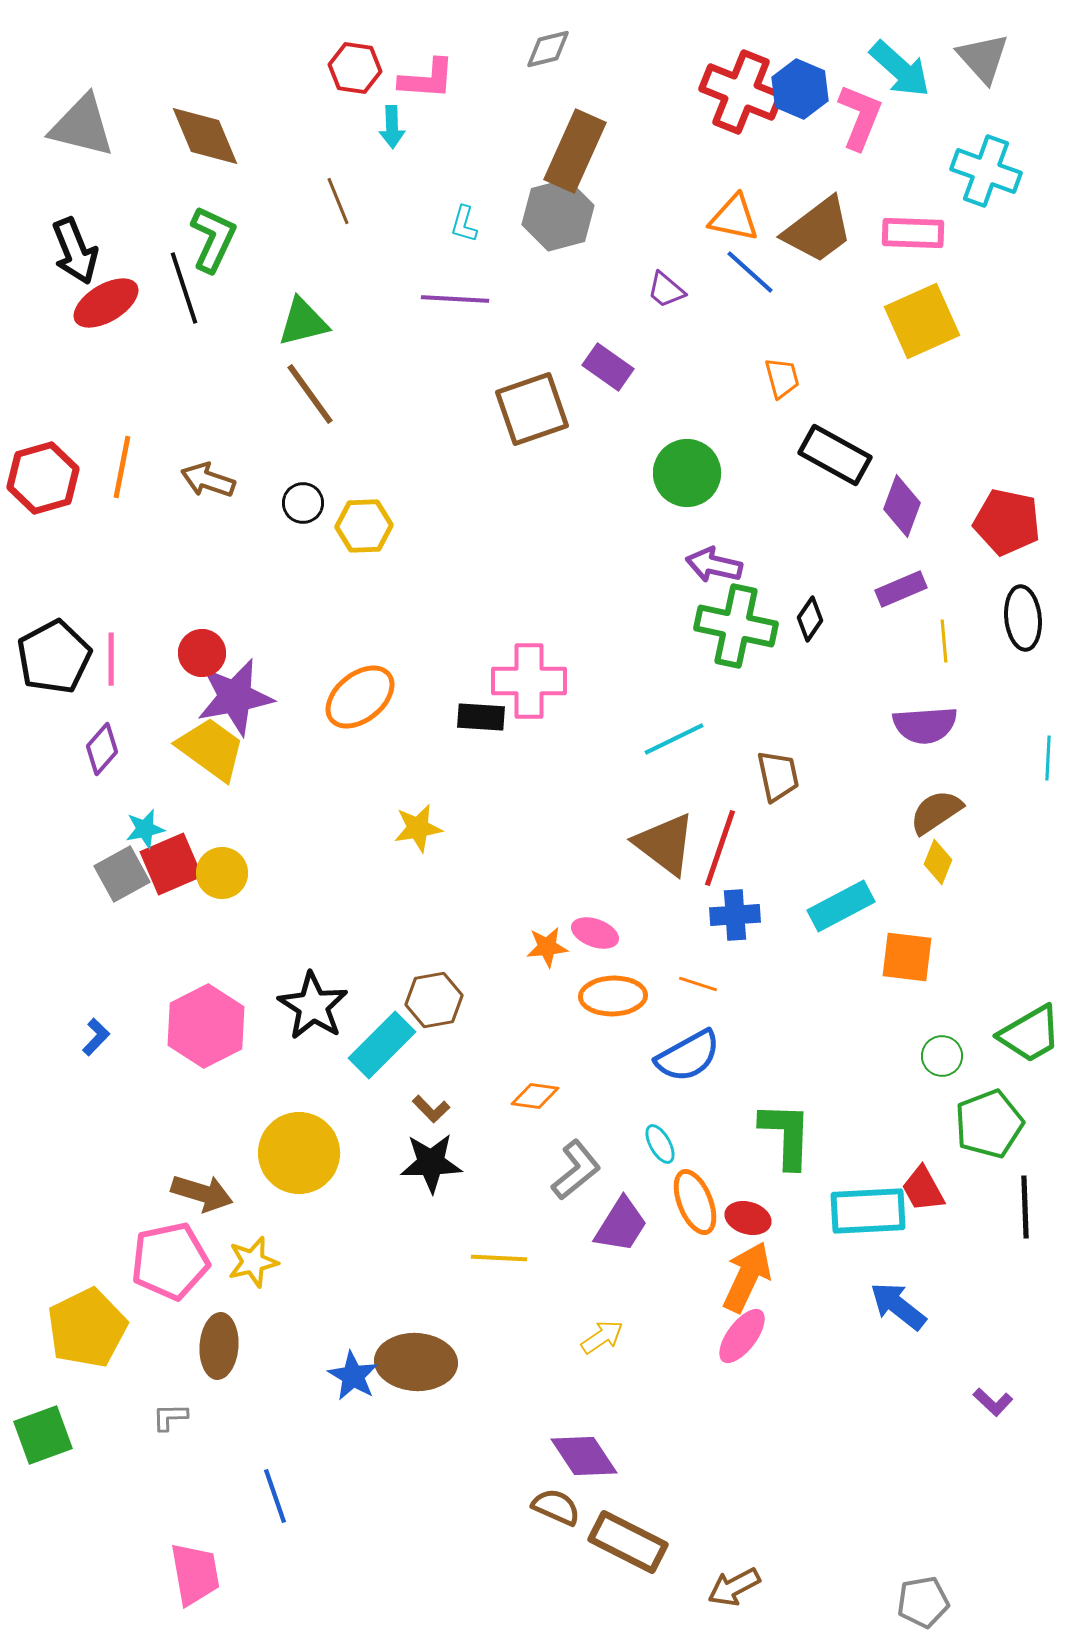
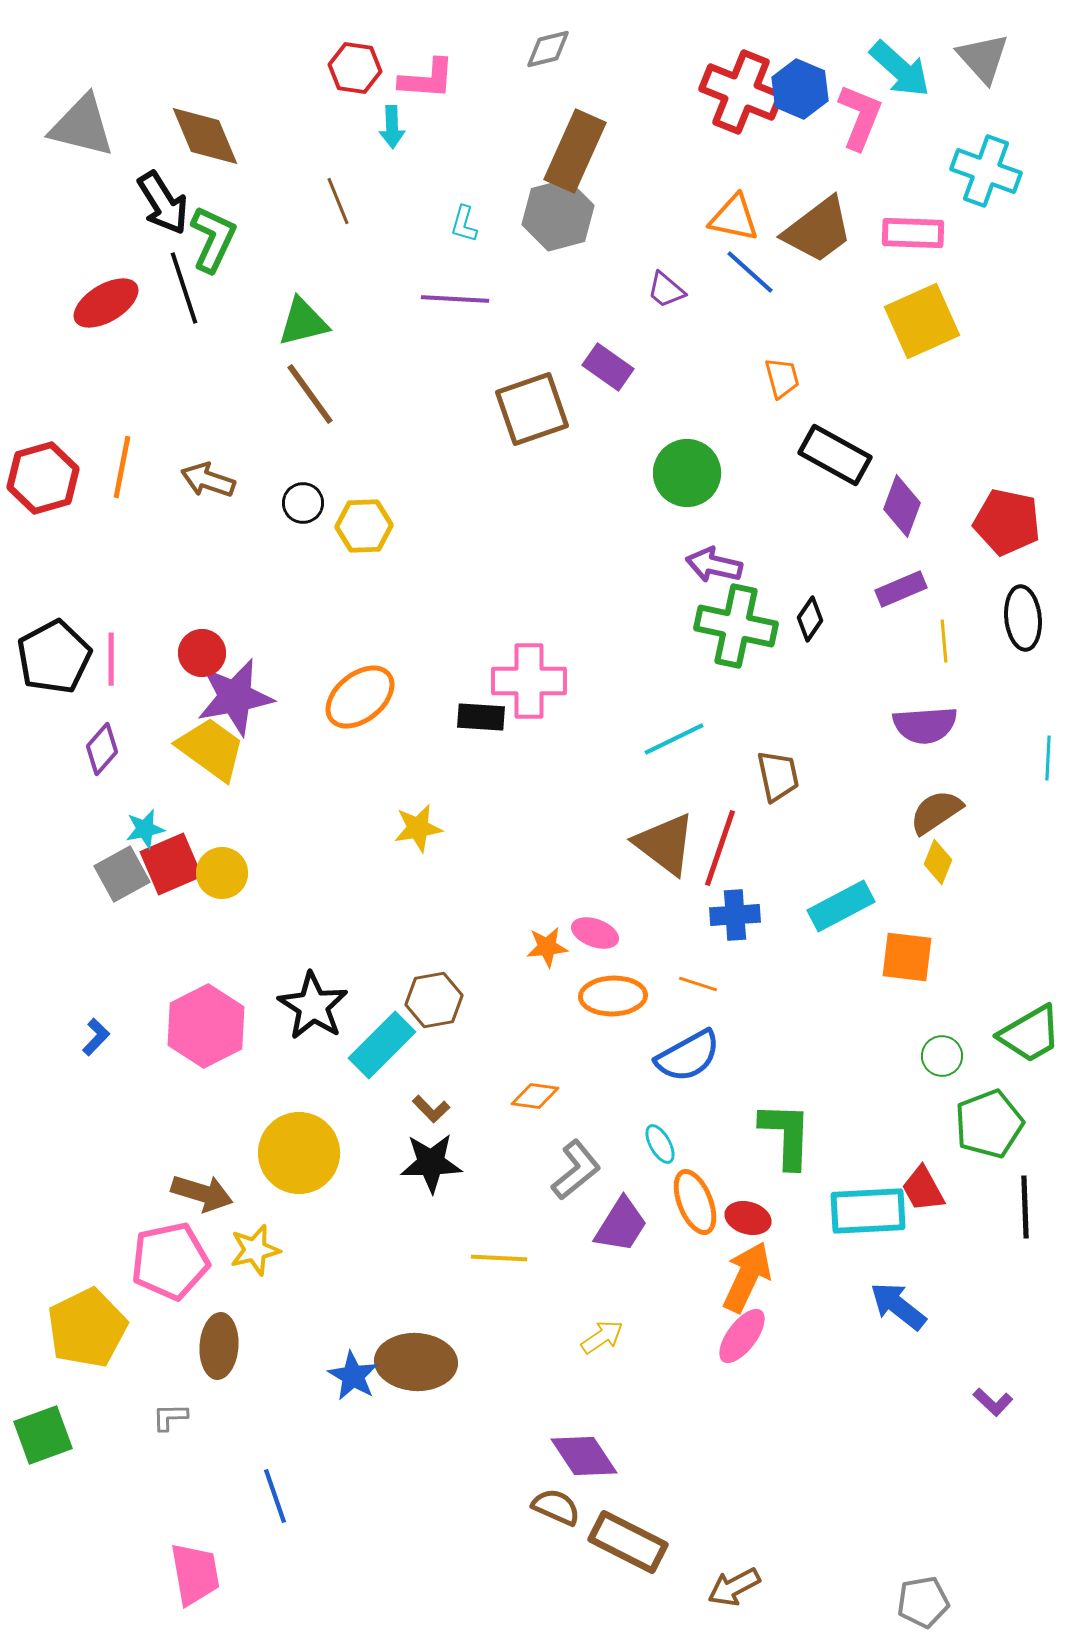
black arrow at (75, 251): moved 88 px right, 48 px up; rotated 10 degrees counterclockwise
yellow star at (253, 1262): moved 2 px right, 12 px up
